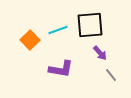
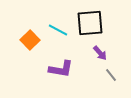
black square: moved 2 px up
cyan line: rotated 48 degrees clockwise
